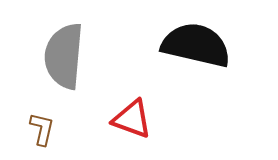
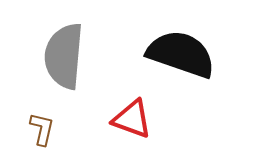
black semicircle: moved 15 px left, 9 px down; rotated 6 degrees clockwise
